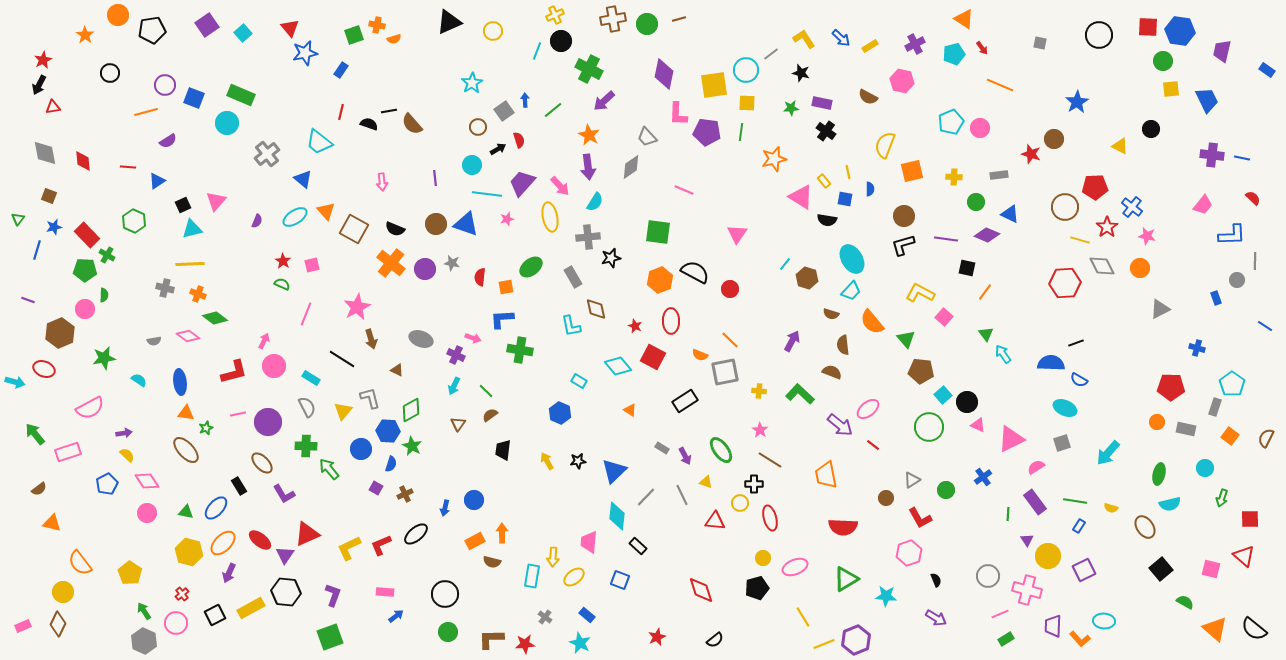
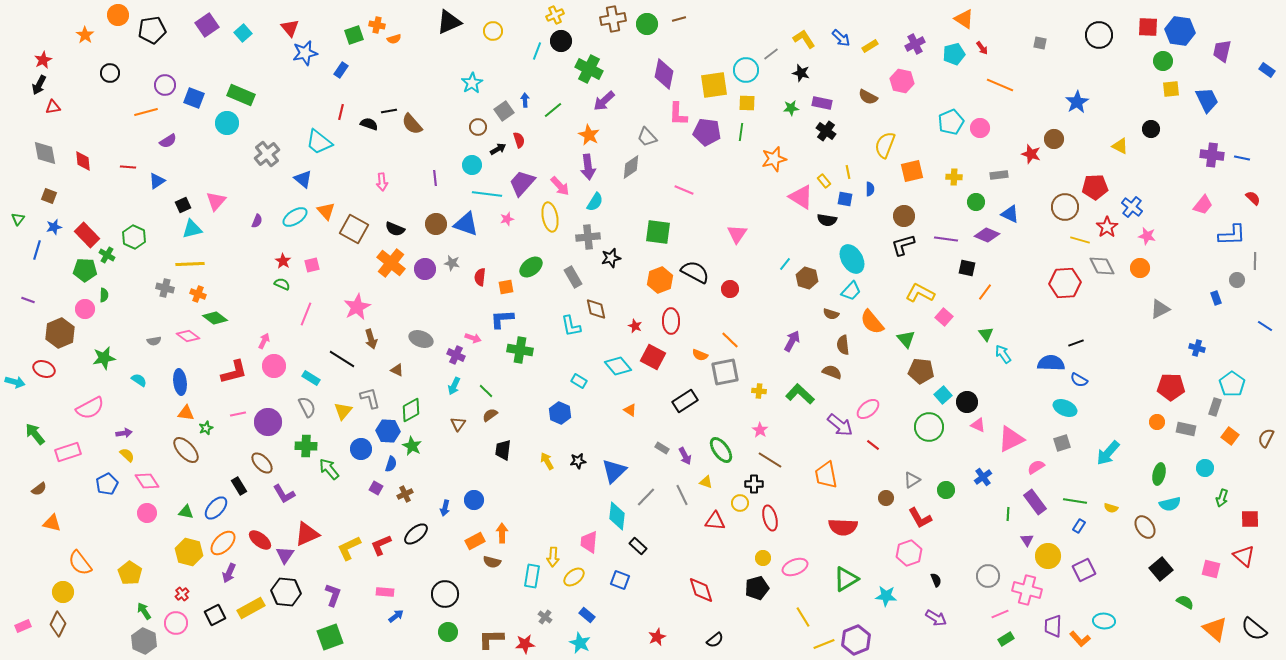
green hexagon at (134, 221): moved 16 px down
